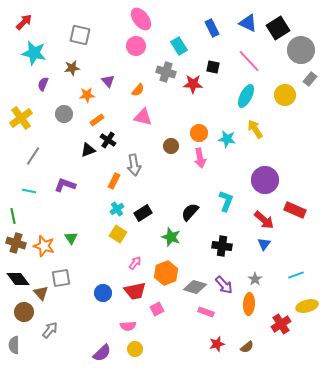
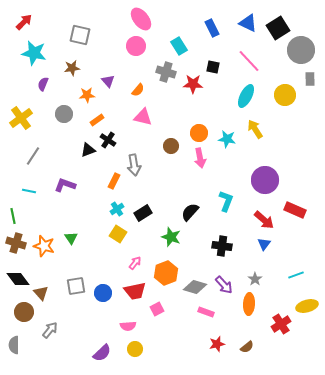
gray rectangle at (310, 79): rotated 40 degrees counterclockwise
gray square at (61, 278): moved 15 px right, 8 px down
